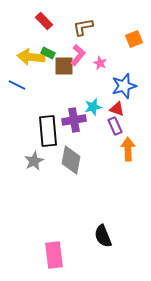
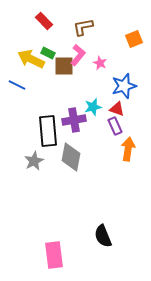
yellow arrow: moved 2 px down; rotated 20 degrees clockwise
orange arrow: rotated 10 degrees clockwise
gray diamond: moved 3 px up
